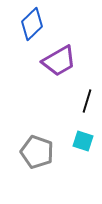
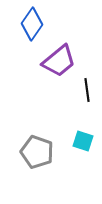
blue diamond: rotated 12 degrees counterclockwise
purple trapezoid: rotated 9 degrees counterclockwise
black line: moved 11 px up; rotated 25 degrees counterclockwise
